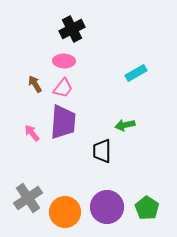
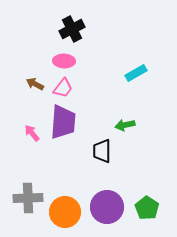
brown arrow: rotated 30 degrees counterclockwise
gray cross: rotated 32 degrees clockwise
